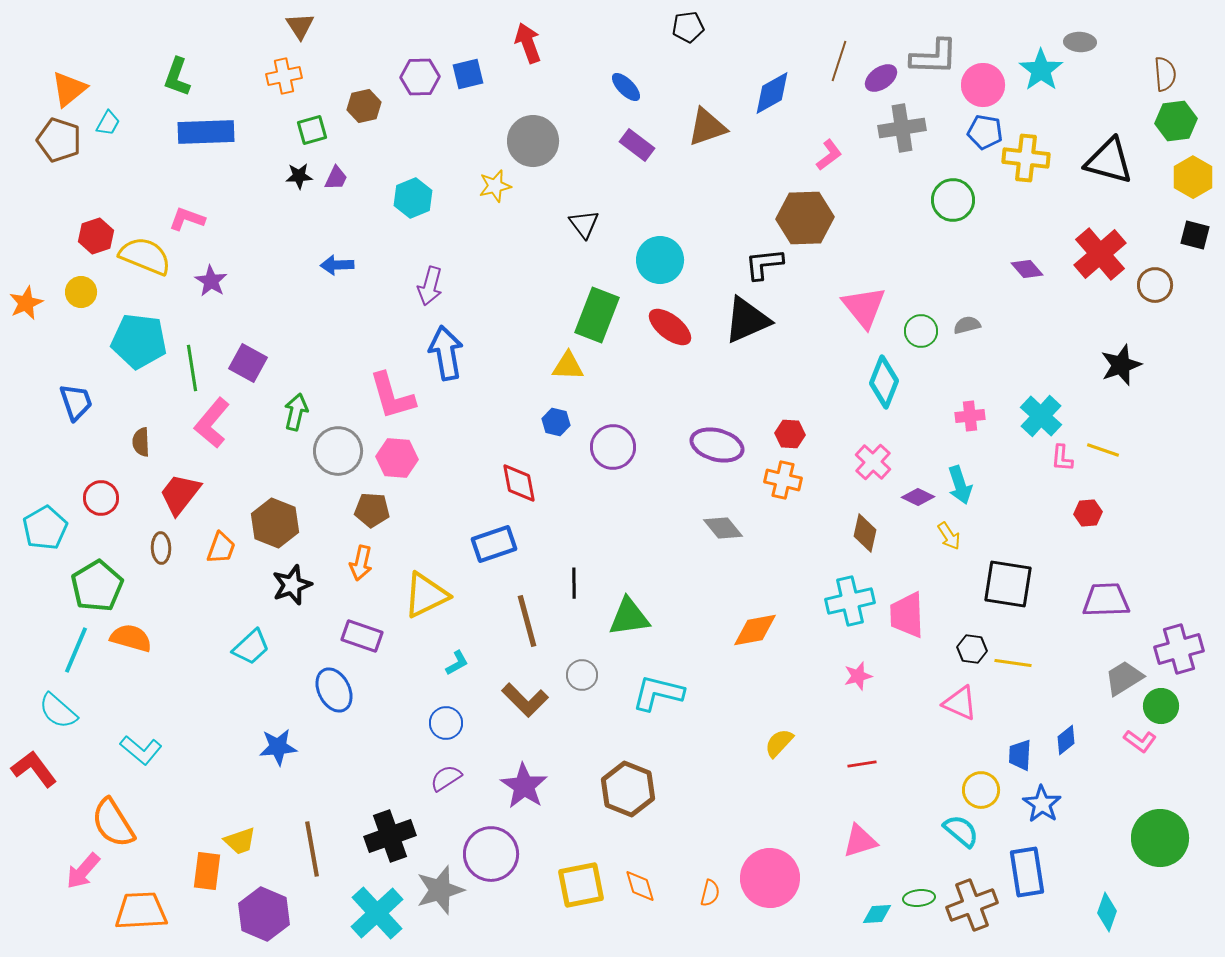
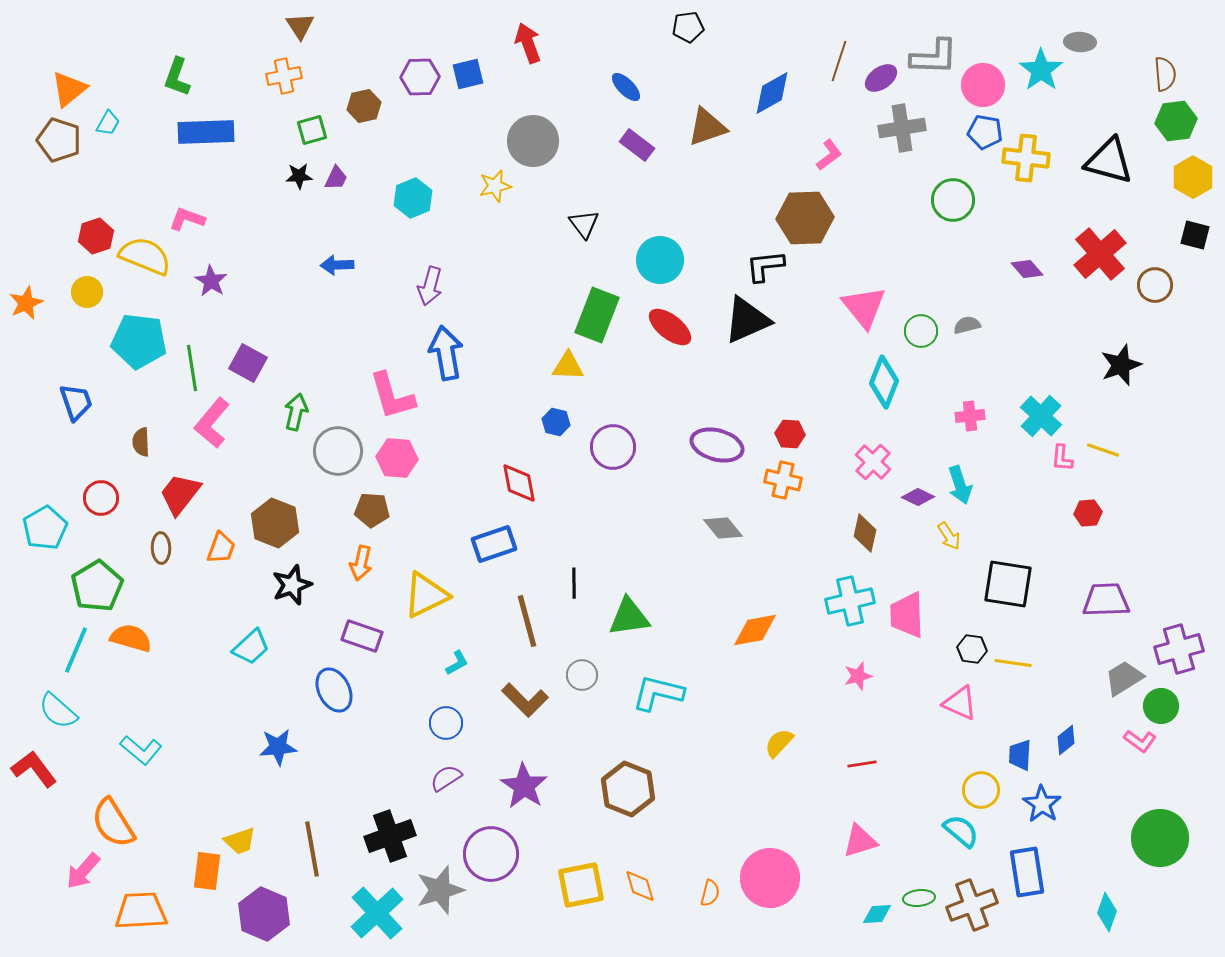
black L-shape at (764, 264): moved 1 px right, 2 px down
yellow circle at (81, 292): moved 6 px right
